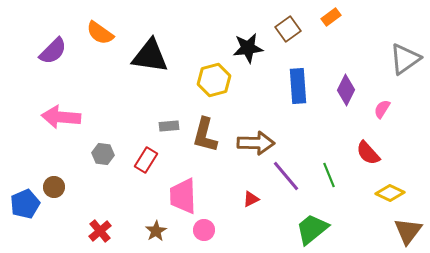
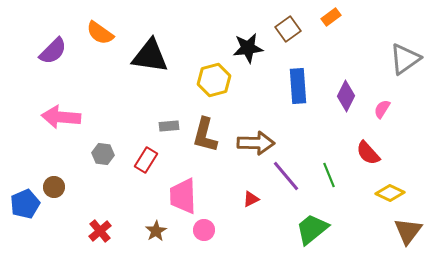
purple diamond: moved 6 px down
